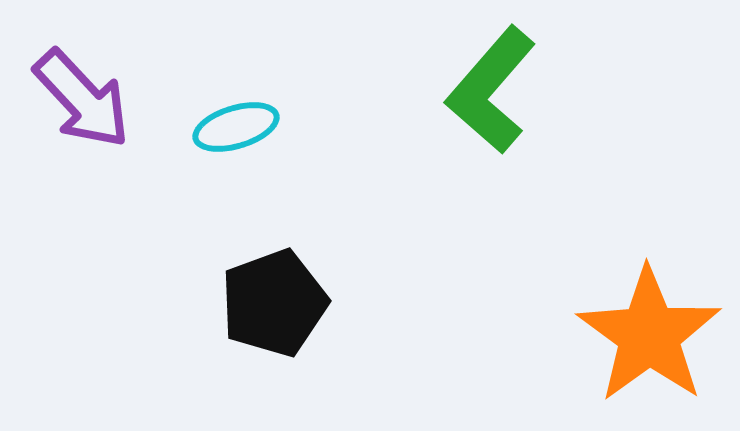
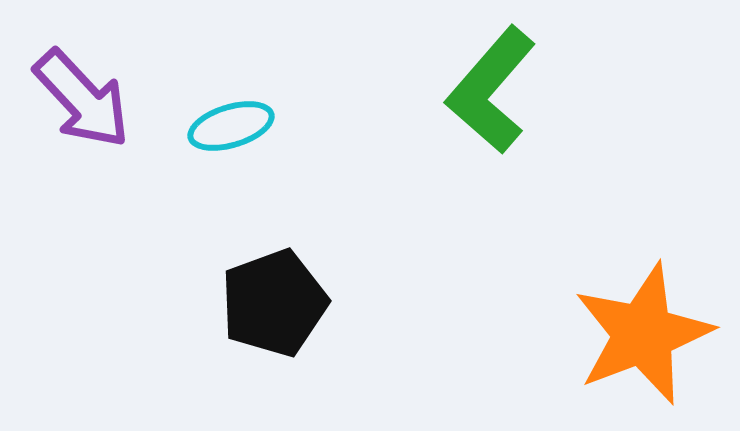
cyan ellipse: moved 5 px left, 1 px up
orange star: moved 6 px left, 1 px up; rotated 15 degrees clockwise
